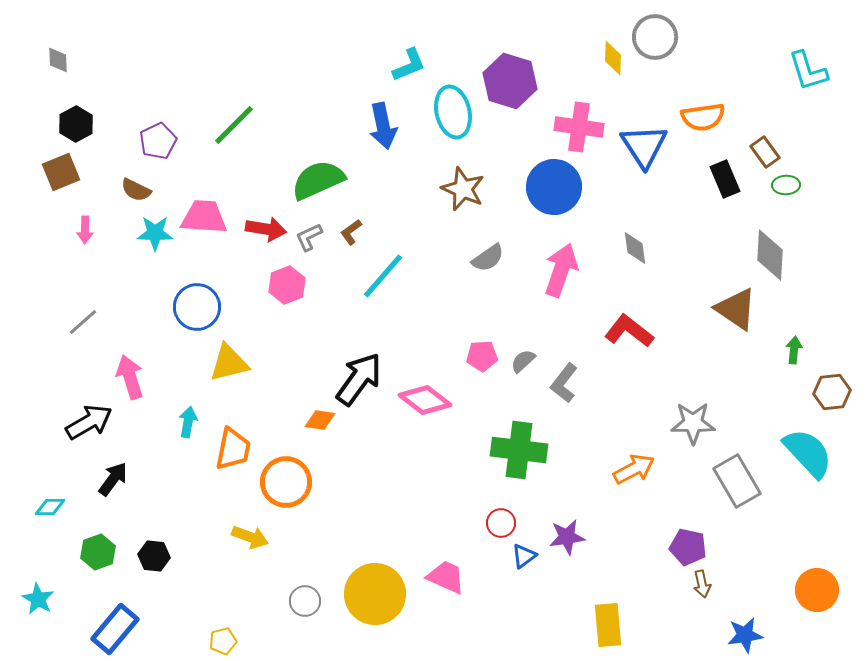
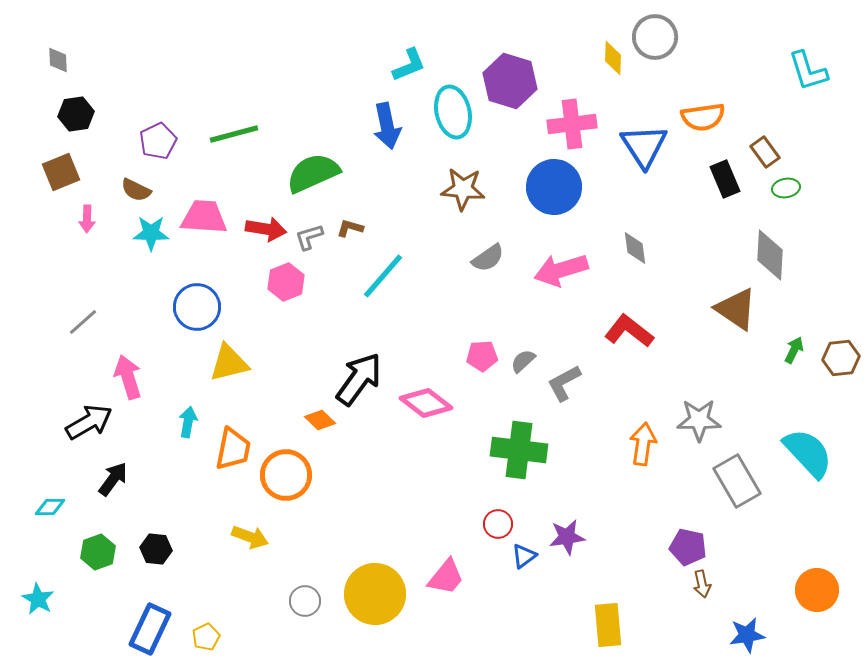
black hexagon at (76, 124): moved 10 px up; rotated 20 degrees clockwise
green line at (234, 125): moved 9 px down; rotated 30 degrees clockwise
blue arrow at (383, 126): moved 4 px right
pink cross at (579, 127): moved 7 px left, 3 px up; rotated 15 degrees counterclockwise
green semicircle at (318, 180): moved 5 px left, 7 px up
green ellipse at (786, 185): moved 3 px down; rotated 8 degrees counterclockwise
brown star at (463, 189): rotated 18 degrees counterclockwise
pink arrow at (85, 230): moved 2 px right, 11 px up
brown L-shape at (351, 232): moved 1 px left, 4 px up; rotated 52 degrees clockwise
cyan star at (155, 233): moved 4 px left
gray L-shape at (309, 237): rotated 8 degrees clockwise
pink arrow at (561, 270): rotated 126 degrees counterclockwise
pink hexagon at (287, 285): moved 1 px left, 3 px up
green arrow at (794, 350): rotated 20 degrees clockwise
pink arrow at (130, 377): moved 2 px left
gray L-shape at (564, 383): rotated 24 degrees clockwise
brown hexagon at (832, 392): moved 9 px right, 34 px up
pink diamond at (425, 400): moved 1 px right, 3 px down
orange diamond at (320, 420): rotated 36 degrees clockwise
gray star at (693, 423): moved 6 px right, 3 px up
orange arrow at (634, 469): moved 9 px right, 25 px up; rotated 54 degrees counterclockwise
orange circle at (286, 482): moved 7 px up
red circle at (501, 523): moved 3 px left, 1 px down
black hexagon at (154, 556): moved 2 px right, 7 px up
pink trapezoid at (446, 577): rotated 105 degrees clockwise
blue rectangle at (115, 629): moved 35 px right; rotated 15 degrees counterclockwise
blue star at (745, 635): moved 2 px right
yellow pentagon at (223, 641): moved 17 px left, 4 px up; rotated 12 degrees counterclockwise
